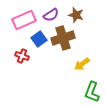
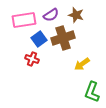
pink rectangle: rotated 15 degrees clockwise
red cross: moved 10 px right, 3 px down
